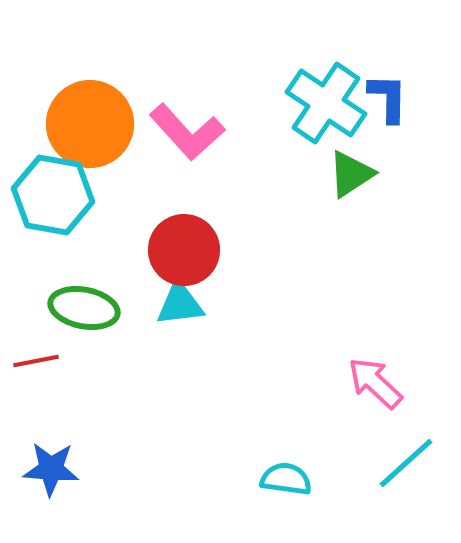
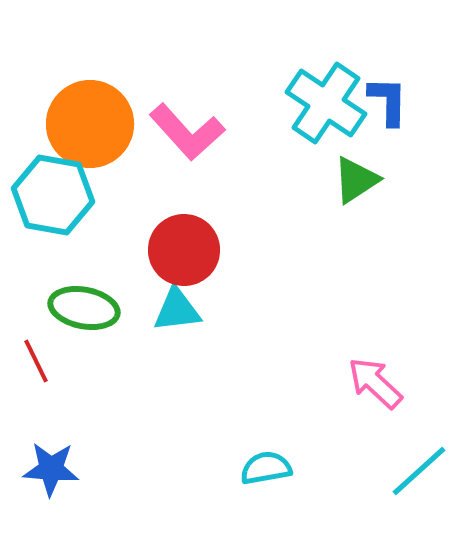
blue L-shape: moved 3 px down
green triangle: moved 5 px right, 6 px down
cyan triangle: moved 3 px left, 6 px down
red line: rotated 75 degrees clockwise
cyan line: moved 13 px right, 8 px down
cyan semicircle: moved 20 px left, 11 px up; rotated 18 degrees counterclockwise
